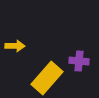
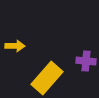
purple cross: moved 7 px right
